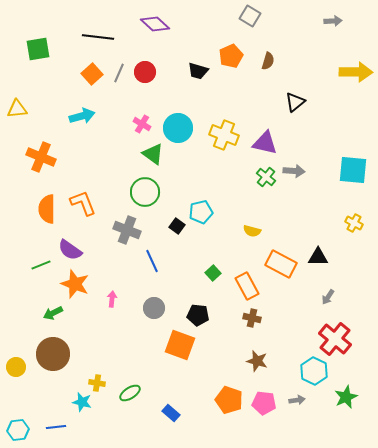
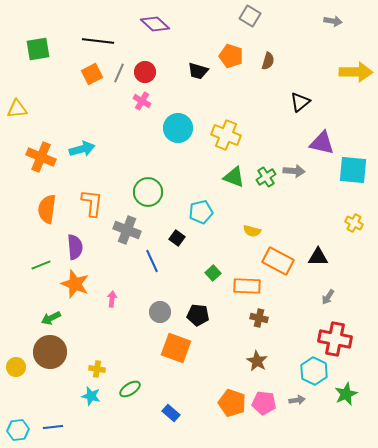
gray arrow at (333, 21): rotated 12 degrees clockwise
black line at (98, 37): moved 4 px down
orange pentagon at (231, 56): rotated 30 degrees counterclockwise
orange square at (92, 74): rotated 15 degrees clockwise
black triangle at (295, 102): moved 5 px right
cyan arrow at (82, 116): moved 33 px down
pink cross at (142, 124): moved 23 px up
yellow cross at (224, 135): moved 2 px right
purple triangle at (265, 143): moved 57 px right
green triangle at (153, 154): moved 81 px right, 23 px down; rotated 15 degrees counterclockwise
green cross at (266, 177): rotated 18 degrees clockwise
green circle at (145, 192): moved 3 px right
orange L-shape at (83, 203): moved 9 px right; rotated 28 degrees clockwise
orange semicircle at (47, 209): rotated 8 degrees clockwise
black square at (177, 226): moved 12 px down
purple semicircle at (70, 250): moved 5 px right, 3 px up; rotated 130 degrees counterclockwise
orange rectangle at (281, 264): moved 3 px left, 3 px up
orange rectangle at (247, 286): rotated 60 degrees counterclockwise
gray circle at (154, 308): moved 6 px right, 4 px down
green arrow at (53, 313): moved 2 px left, 5 px down
brown cross at (252, 318): moved 7 px right
red cross at (335, 339): rotated 28 degrees counterclockwise
orange square at (180, 345): moved 4 px left, 3 px down
brown circle at (53, 354): moved 3 px left, 2 px up
brown star at (257, 361): rotated 15 degrees clockwise
yellow cross at (97, 383): moved 14 px up
green ellipse at (130, 393): moved 4 px up
green star at (346, 397): moved 3 px up
orange pentagon at (229, 400): moved 3 px right, 3 px down
cyan star at (82, 402): moved 9 px right, 6 px up
blue line at (56, 427): moved 3 px left
